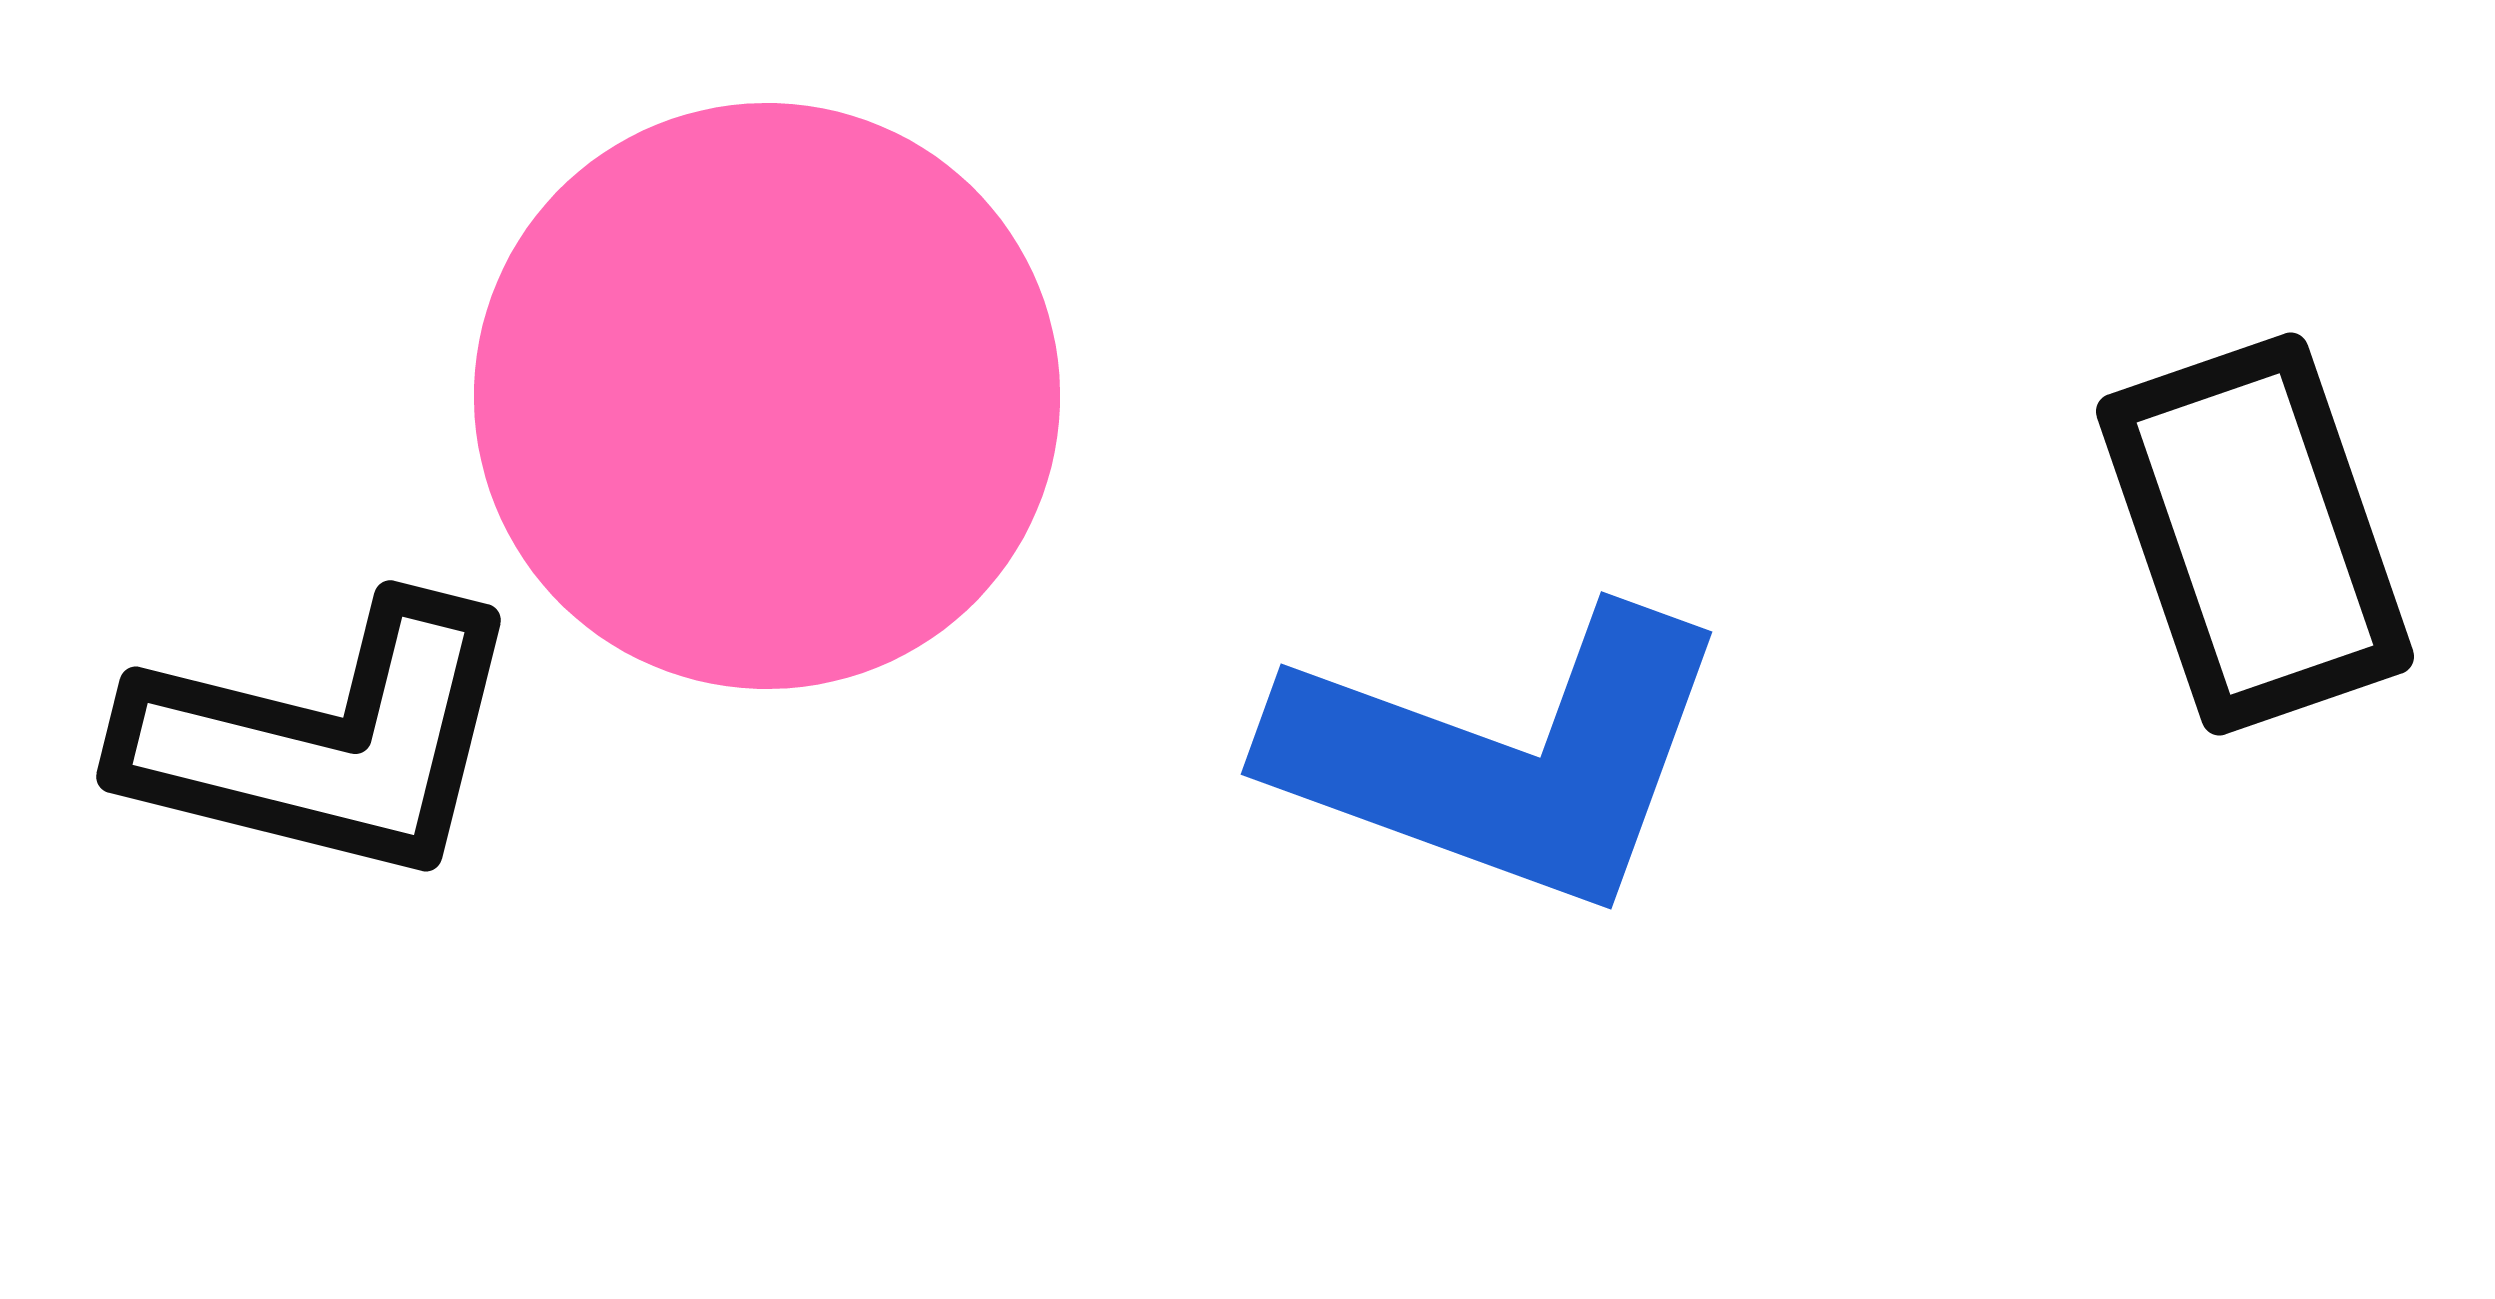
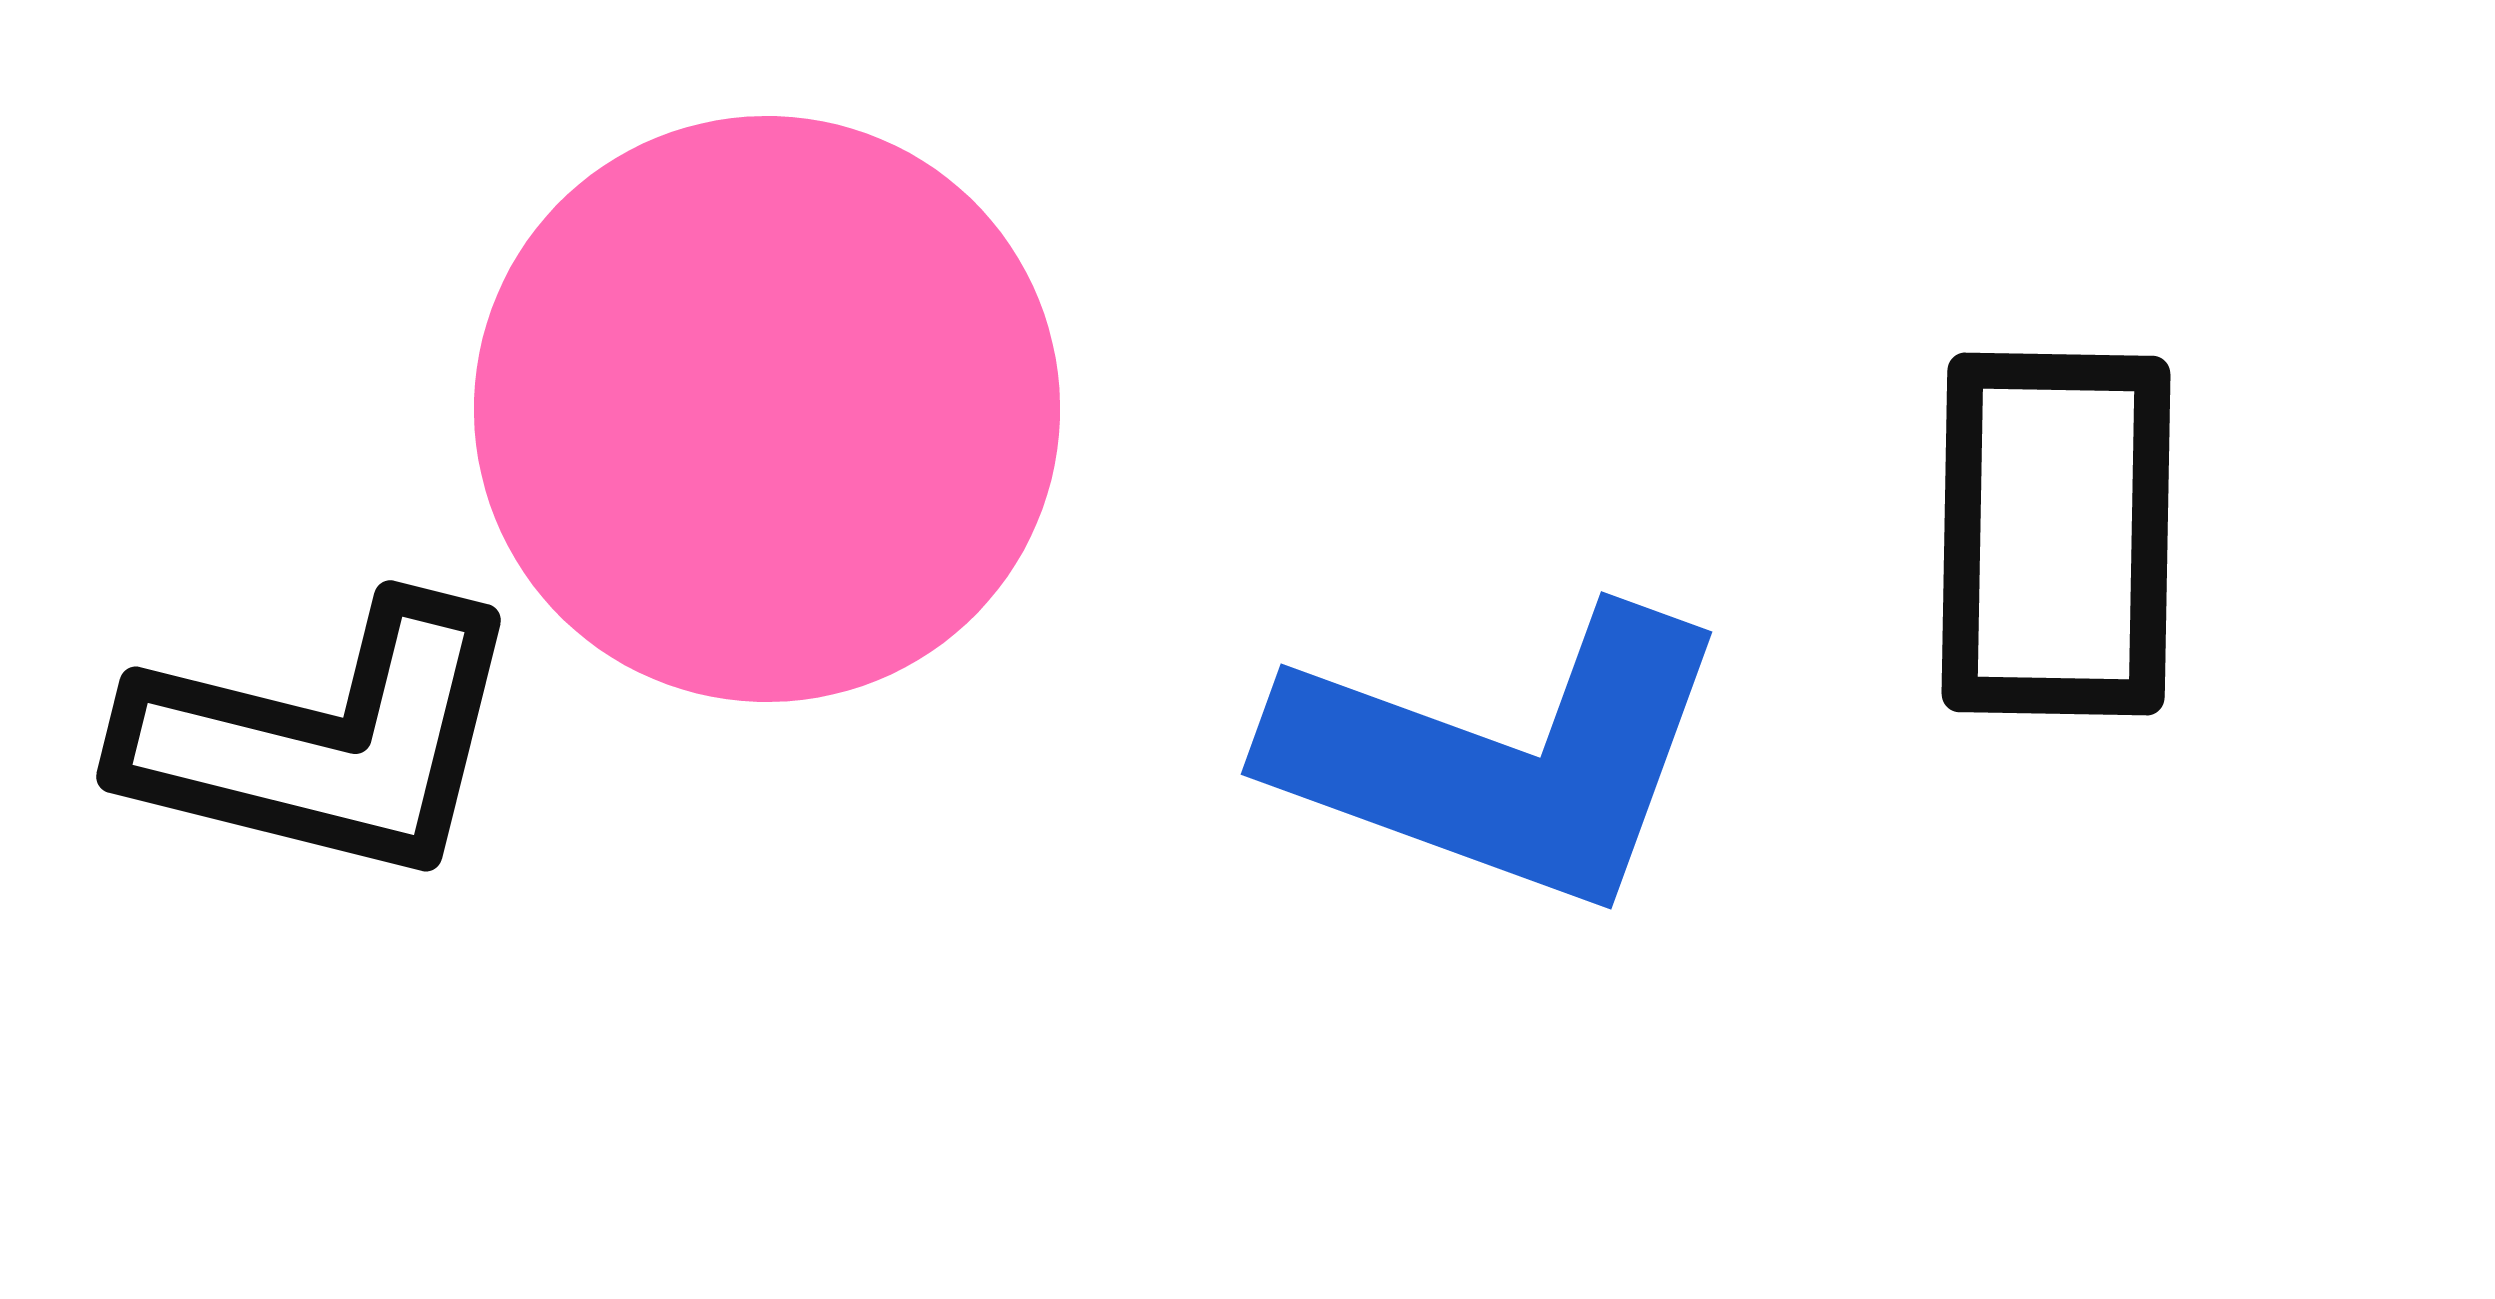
pink circle: moved 13 px down
black rectangle: moved 199 px left; rotated 20 degrees clockwise
